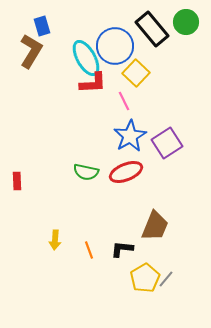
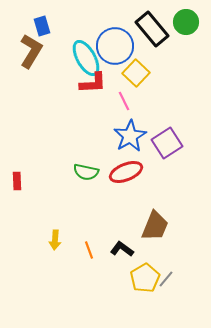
black L-shape: rotated 30 degrees clockwise
